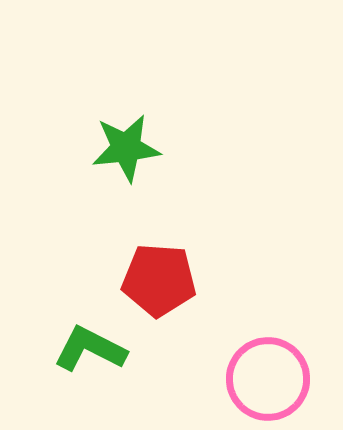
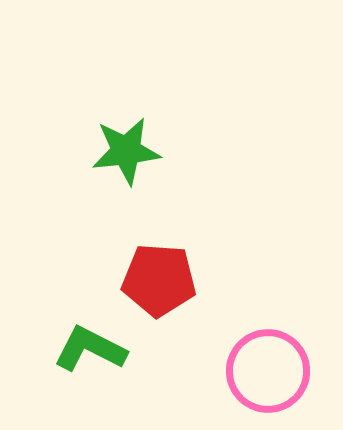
green star: moved 3 px down
pink circle: moved 8 px up
